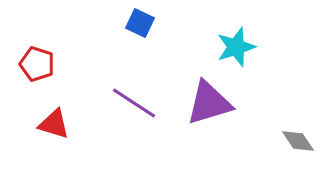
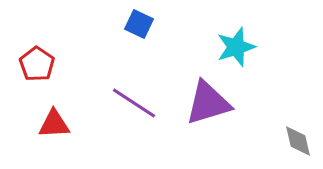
blue square: moved 1 px left, 1 px down
red pentagon: rotated 16 degrees clockwise
purple triangle: moved 1 px left
red triangle: rotated 20 degrees counterclockwise
gray diamond: rotated 20 degrees clockwise
